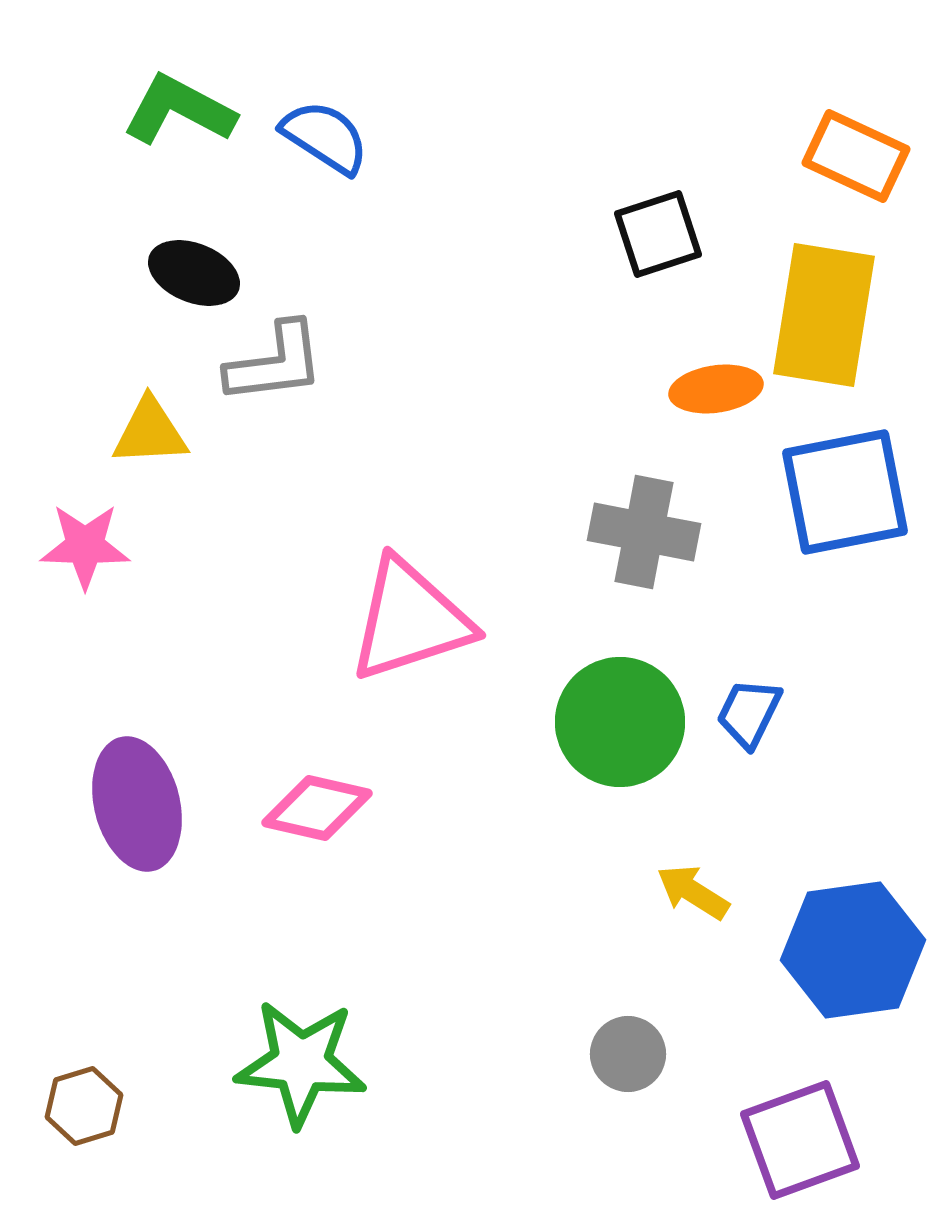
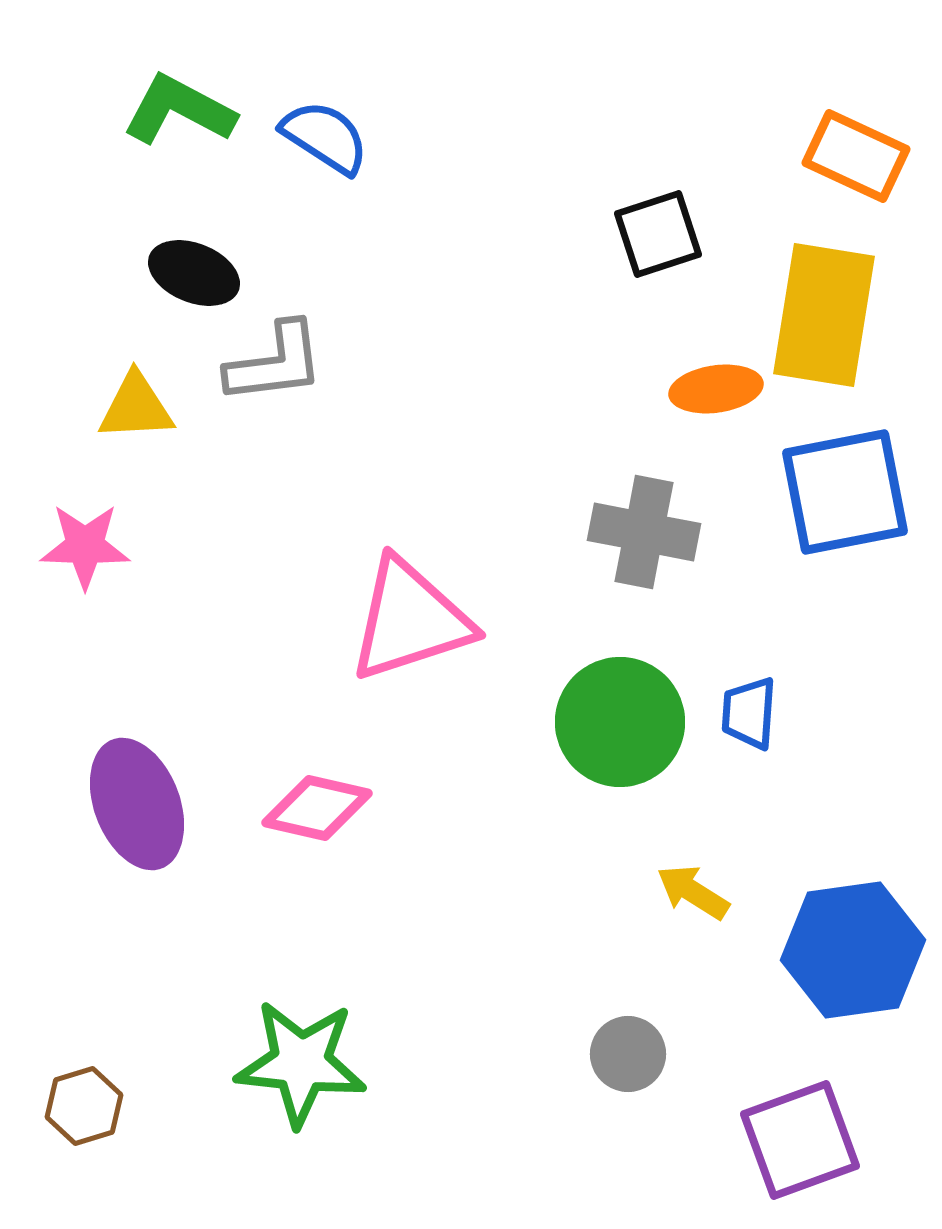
yellow triangle: moved 14 px left, 25 px up
blue trapezoid: rotated 22 degrees counterclockwise
purple ellipse: rotated 7 degrees counterclockwise
